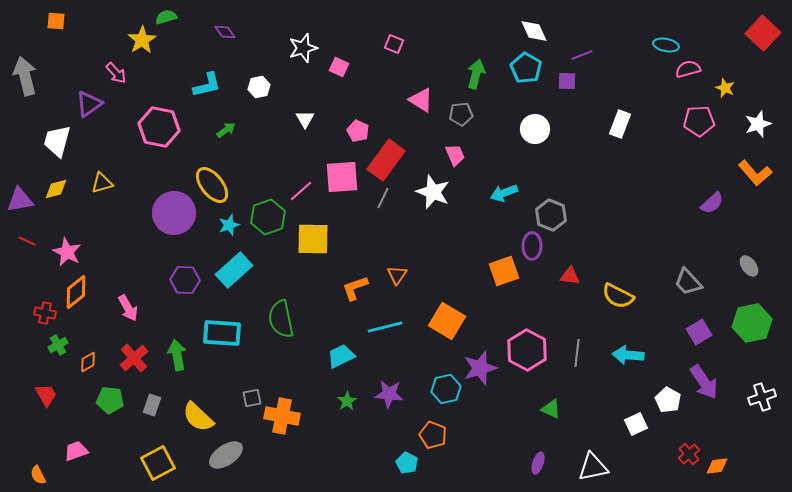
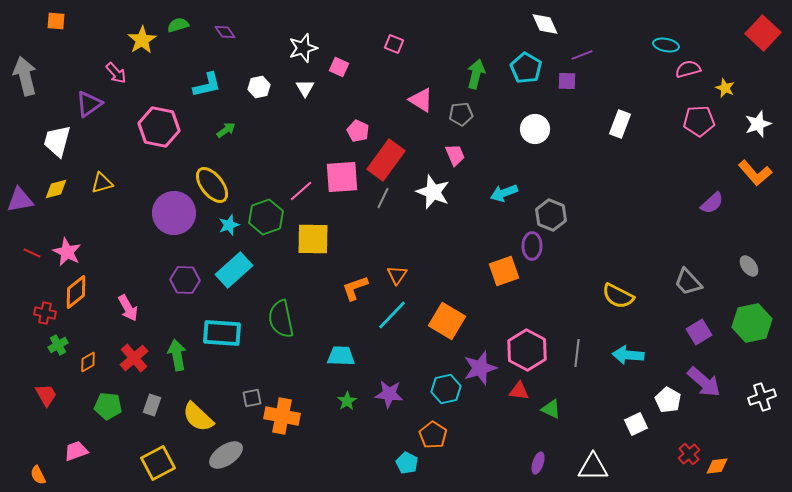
green semicircle at (166, 17): moved 12 px right, 8 px down
white diamond at (534, 31): moved 11 px right, 7 px up
white triangle at (305, 119): moved 31 px up
green hexagon at (268, 217): moved 2 px left
red line at (27, 241): moved 5 px right, 12 px down
red triangle at (570, 276): moved 51 px left, 115 px down
cyan line at (385, 327): moved 7 px right, 12 px up; rotated 32 degrees counterclockwise
cyan trapezoid at (341, 356): rotated 28 degrees clockwise
purple arrow at (704, 382): rotated 15 degrees counterclockwise
green pentagon at (110, 400): moved 2 px left, 6 px down
orange pentagon at (433, 435): rotated 12 degrees clockwise
white triangle at (593, 467): rotated 12 degrees clockwise
